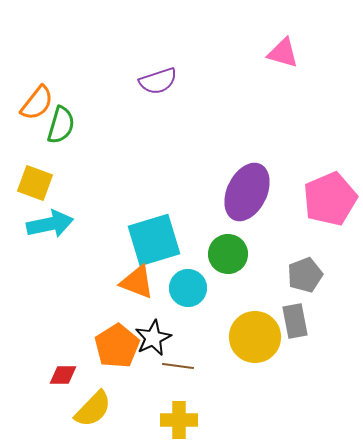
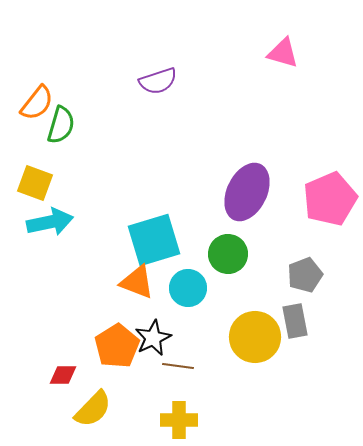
cyan arrow: moved 2 px up
